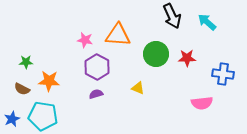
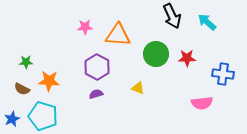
pink star: moved 13 px up; rotated 14 degrees counterclockwise
cyan pentagon: rotated 8 degrees clockwise
